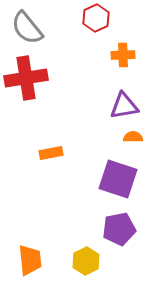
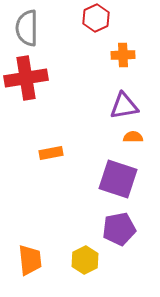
gray semicircle: rotated 39 degrees clockwise
yellow hexagon: moved 1 px left, 1 px up
